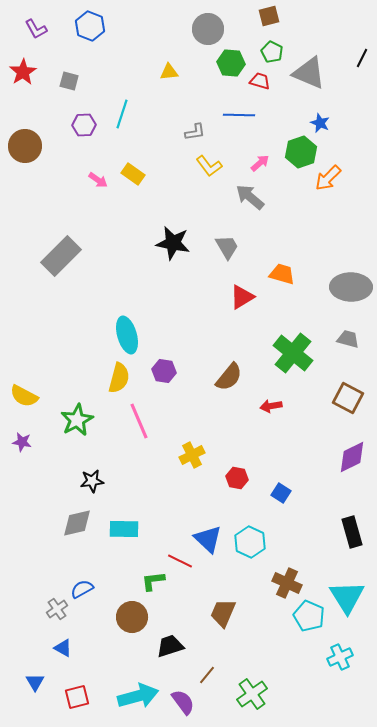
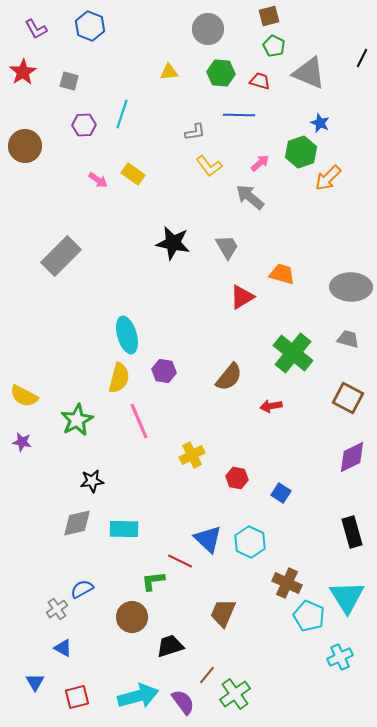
green pentagon at (272, 52): moved 2 px right, 6 px up
green hexagon at (231, 63): moved 10 px left, 10 px down
green cross at (252, 694): moved 17 px left
